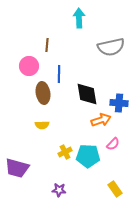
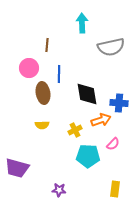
cyan arrow: moved 3 px right, 5 px down
pink circle: moved 2 px down
yellow cross: moved 10 px right, 22 px up
yellow rectangle: rotated 42 degrees clockwise
